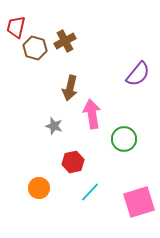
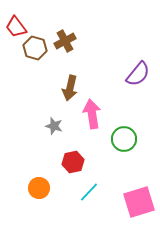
red trapezoid: rotated 50 degrees counterclockwise
cyan line: moved 1 px left
